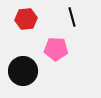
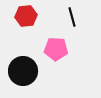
red hexagon: moved 3 px up
